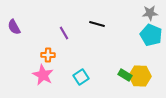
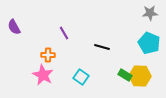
black line: moved 5 px right, 23 px down
cyan pentagon: moved 2 px left, 8 px down
cyan square: rotated 21 degrees counterclockwise
